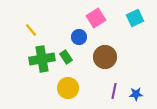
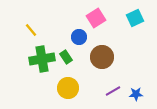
brown circle: moved 3 px left
purple line: moved 1 px left; rotated 49 degrees clockwise
